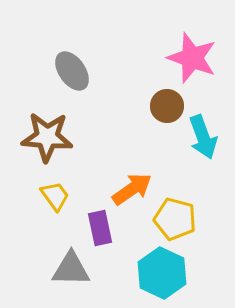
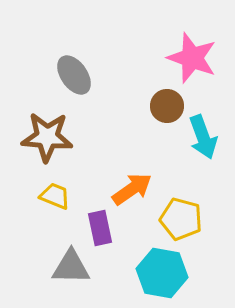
gray ellipse: moved 2 px right, 4 px down
yellow trapezoid: rotated 32 degrees counterclockwise
yellow pentagon: moved 6 px right
gray triangle: moved 2 px up
cyan hexagon: rotated 15 degrees counterclockwise
